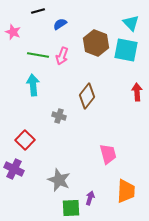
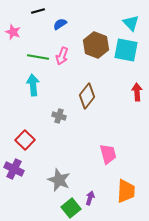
brown hexagon: moved 2 px down
green line: moved 2 px down
green square: rotated 36 degrees counterclockwise
